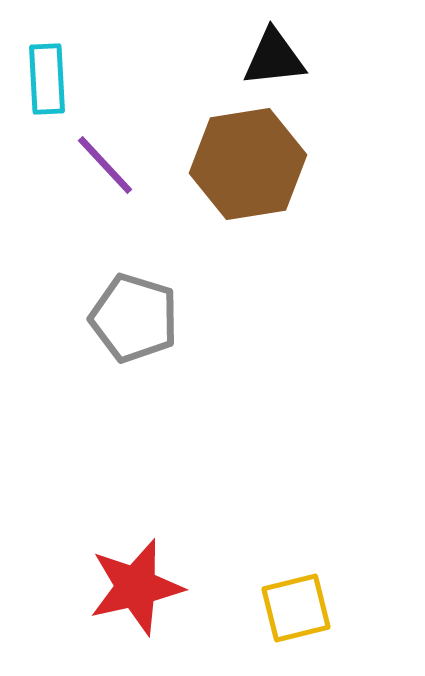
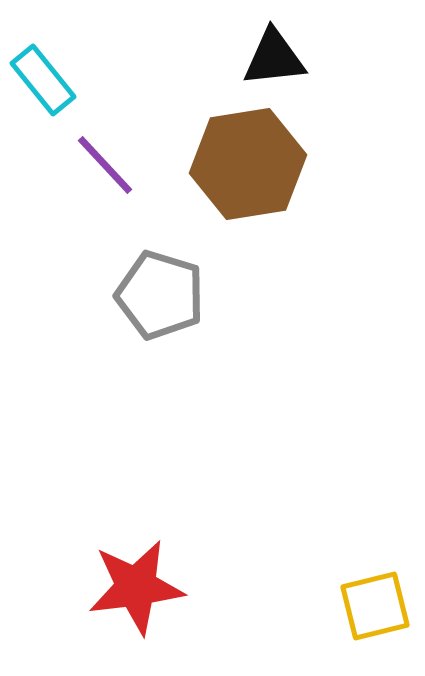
cyan rectangle: moved 4 px left, 1 px down; rotated 36 degrees counterclockwise
gray pentagon: moved 26 px right, 23 px up
red star: rotated 6 degrees clockwise
yellow square: moved 79 px right, 2 px up
